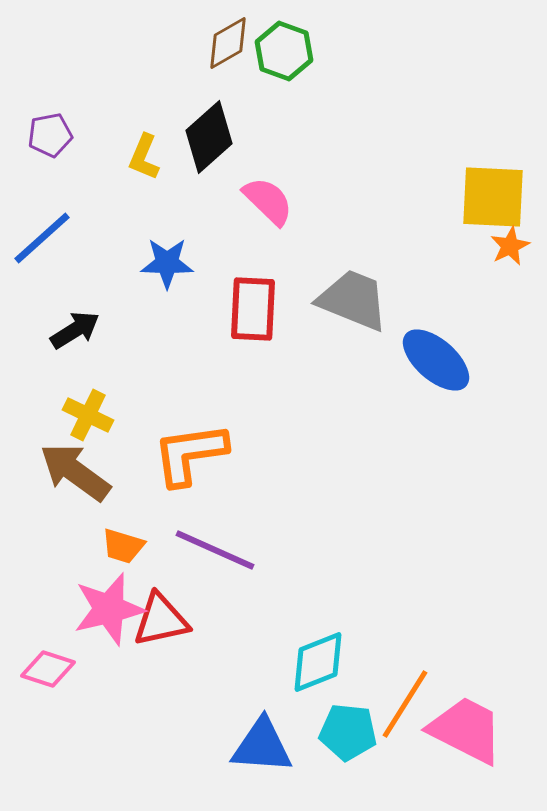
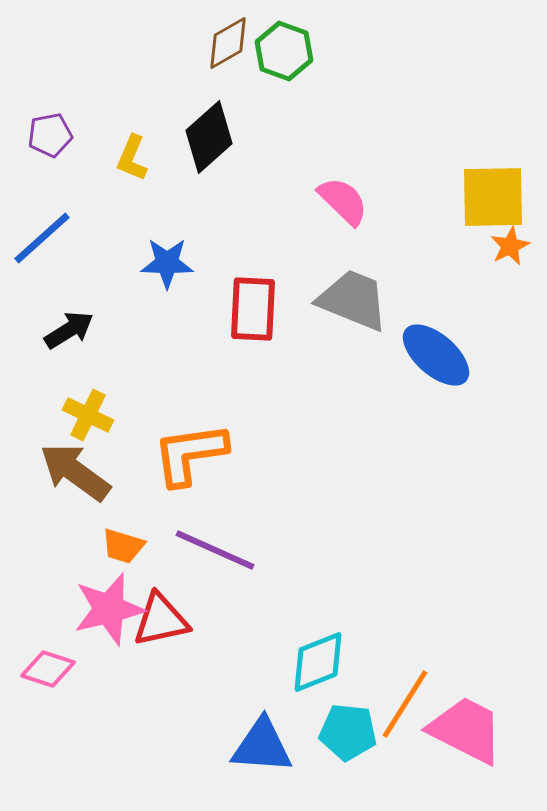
yellow L-shape: moved 12 px left, 1 px down
yellow square: rotated 4 degrees counterclockwise
pink semicircle: moved 75 px right
black arrow: moved 6 px left
blue ellipse: moved 5 px up
